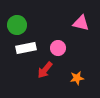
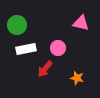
white rectangle: moved 1 px down
red arrow: moved 1 px up
orange star: rotated 24 degrees clockwise
